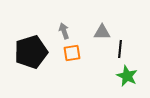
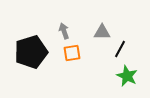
black line: rotated 24 degrees clockwise
